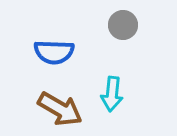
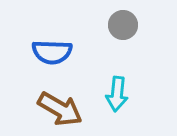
blue semicircle: moved 2 px left
cyan arrow: moved 5 px right
